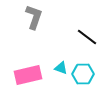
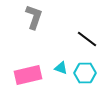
black line: moved 2 px down
cyan hexagon: moved 2 px right, 1 px up
